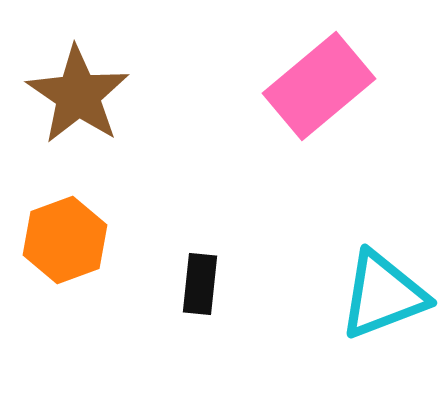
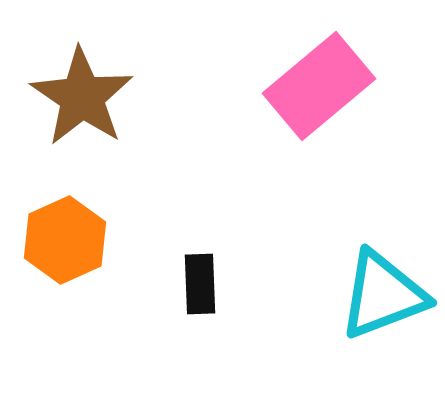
brown star: moved 4 px right, 2 px down
orange hexagon: rotated 4 degrees counterclockwise
black rectangle: rotated 8 degrees counterclockwise
